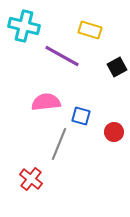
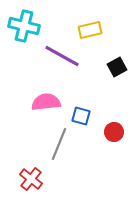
yellow rectangle: rotated 30 degrees counterclockwise
